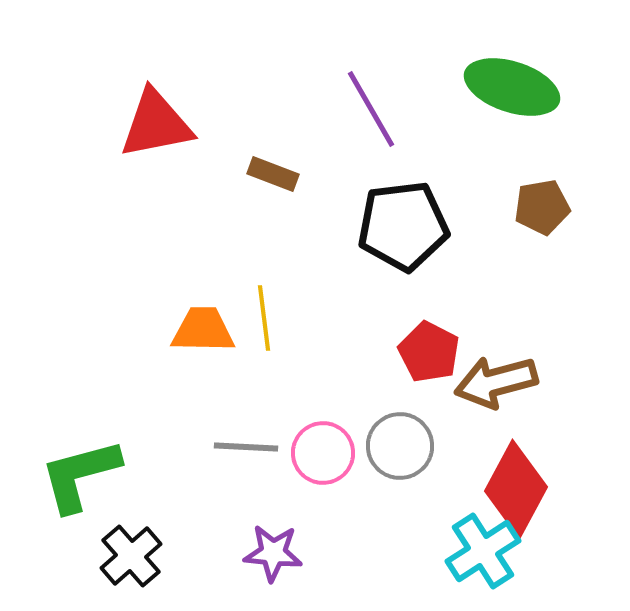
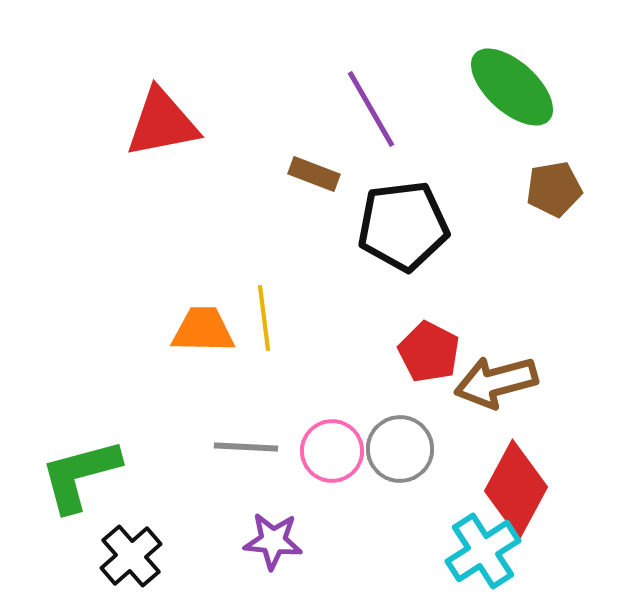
green ellipse: rotated 24 degrees clockwise
red triangle: moved 6 px right, 1 px up
brown rectangle: moved 41 px right
brown pentagon: moved 12 px right, 18 px up
gray circle: moved 3 px down
pink circle: moved 9 px right, 2 px up
purple star: moved 12 px up
